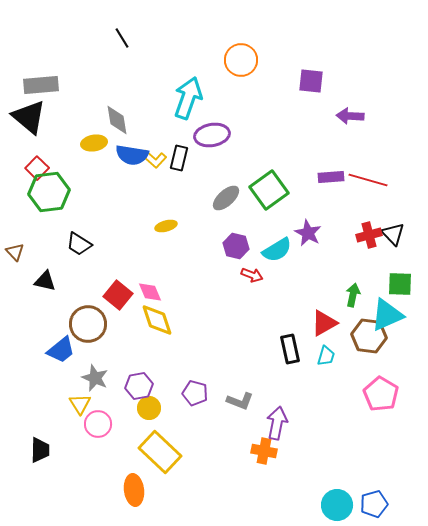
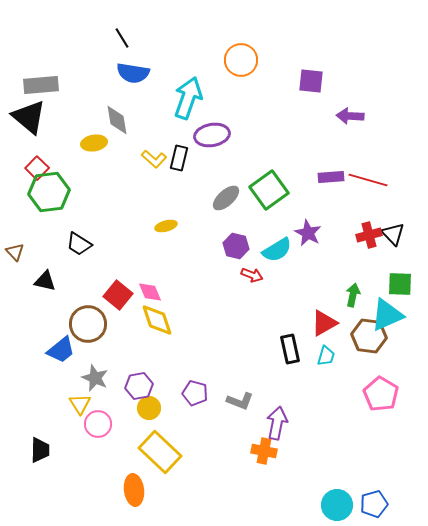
blue semicircle at (132, 155): moved 1 px right, 82 px up
